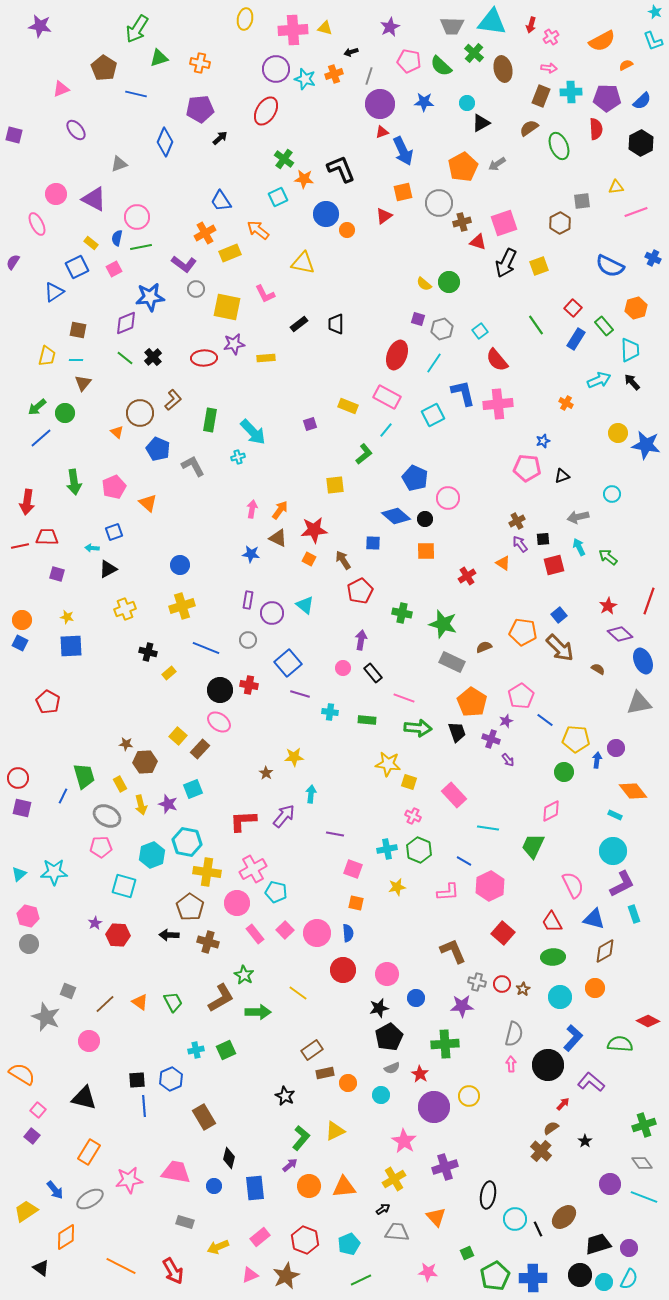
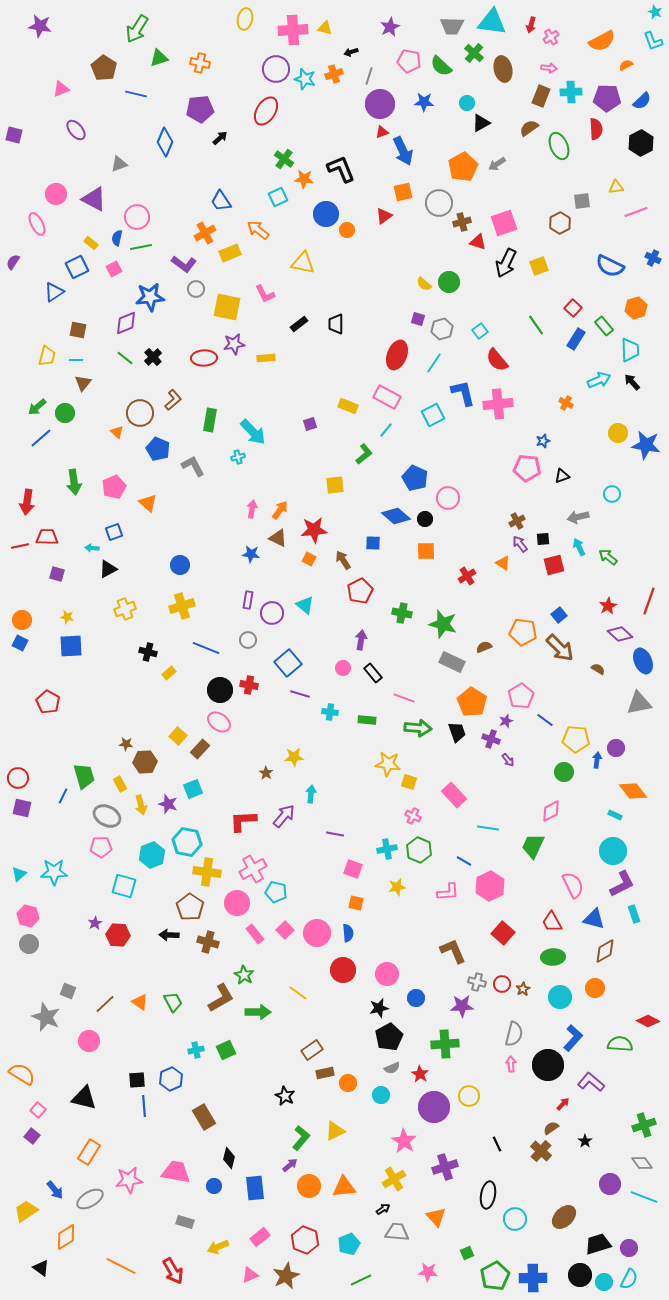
black line at (538, 1229): moved 41 px left, 85 px up
